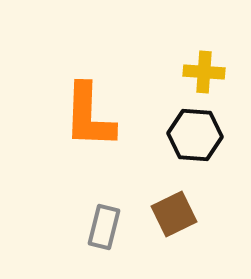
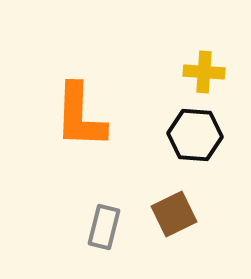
orange L-shape: moved 9 px left
